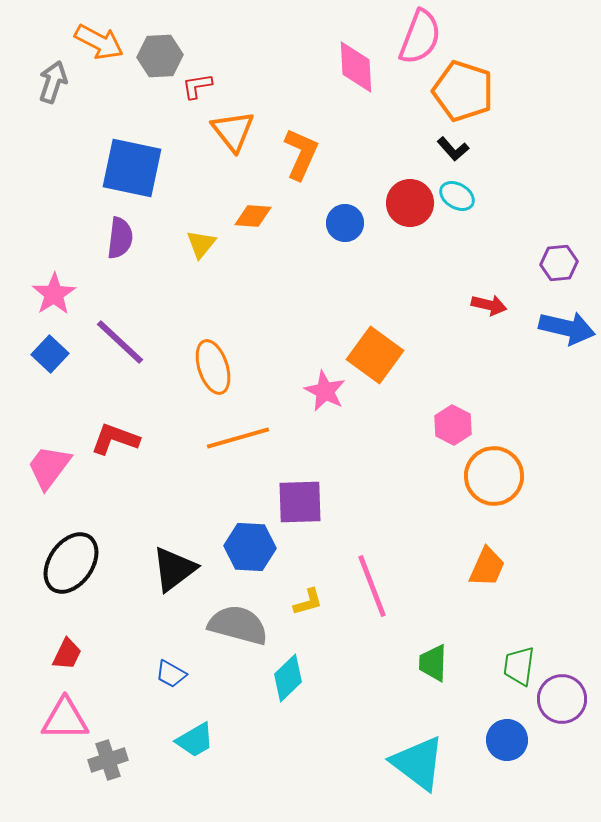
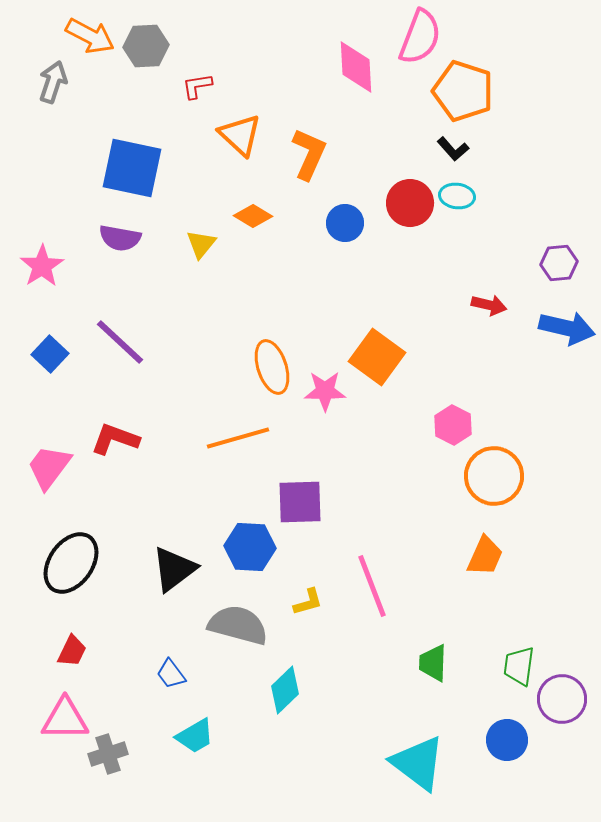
orange arrow at (99, 42): moved 9 px left, 6 px up
gray hexagon at (160, 56): moved 14 px left, 10 px up
orange triangle at (233, 131): moved 7 px right, 4 px down; rotated 9 degrees counterclockwise
orange L-shape at (301, 154): moved 8 px right
cyan ellipse at (457, 196): rotated 24 degrees counterclockwise
orange diamond at (253, 216): rotated 27 degrees clockwise
purple semicircle at (120, 238): rotated 93 degrees clockwise
pink star at (54, 294): moved 12 px left, 28 px up
orange square at (375, 355): moved 2 px right, 2 px down
orange ellipse at (213, 367): moved 59 px right
pink star at (325, 391): rotated 27 degrees counterclockwise
orange trapezoid at (487, 567): moved 2 px left, 11 px up
red trapezoid at (67, 654): moved 5 px right, 3 px up
blue trapezoid at (171, 674): rotated 24 degrees clockwise
cyan diamond at (288, 678): moved 3 px left, 12 px down
cyan trapezoid at (195, 740): moved 4 px up
gray cross at (108, 760): moved 6 px up
